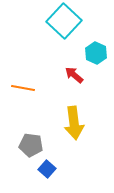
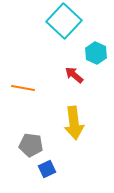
blue square: rotated 24 degrees clockwise
